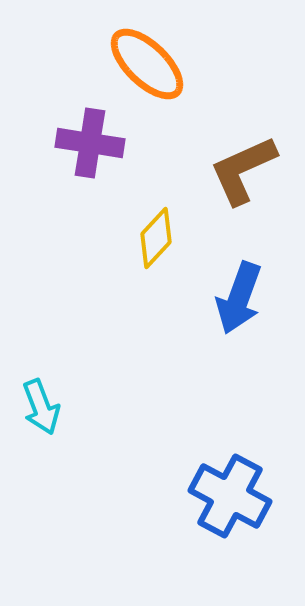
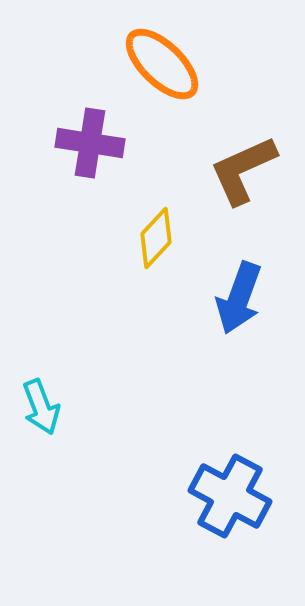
orange ellipse: moved 15 px right
